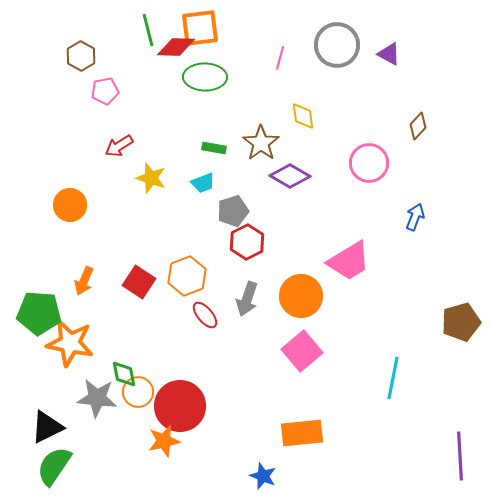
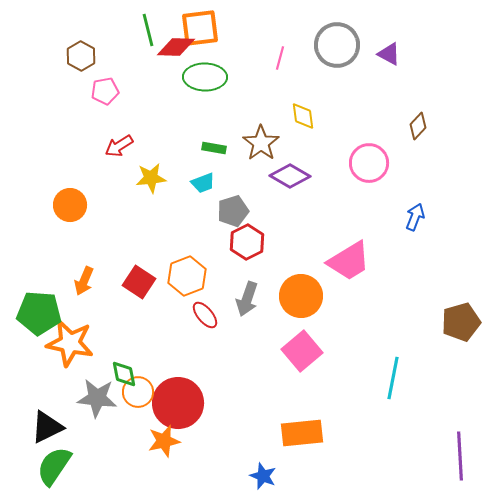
yellow star at (151, 178): rotated 24 degrees counterclockwise
red circle at (180, 406): moved 2 px left, 3 px up
